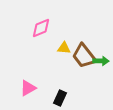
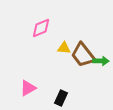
brown trapezoid: moved 1 px left, 1 px up
black rectangle: moved 1 px right
